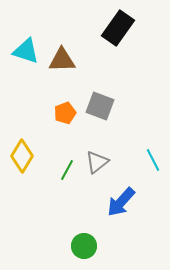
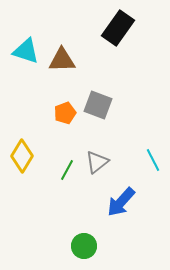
gray square: moved 2 px left, 1 px up
